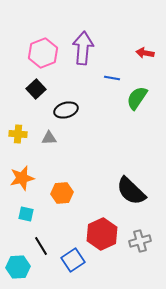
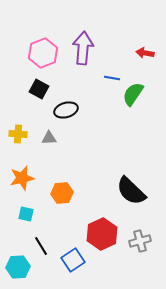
black square: moved 3 px right; rotated 18 degrees counterclockwise
green semicircle: moved 4 px left, 4 px up
